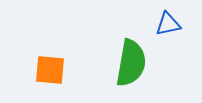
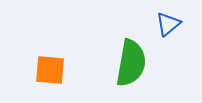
blue triangle: rotated 28 degrees counterclockwise
